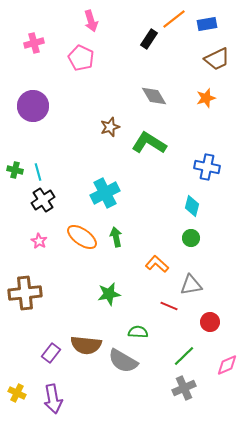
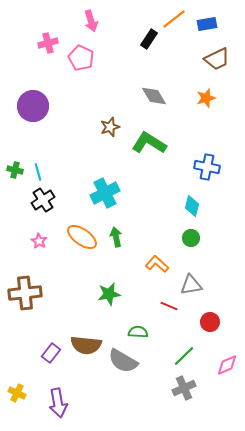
pink cross: moved 14 px right
purple arrow: moved 5 px right, 4 px down
